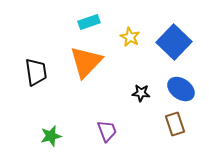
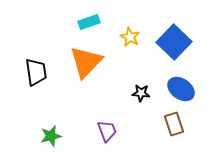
brown rectangle: moved 1 px left
